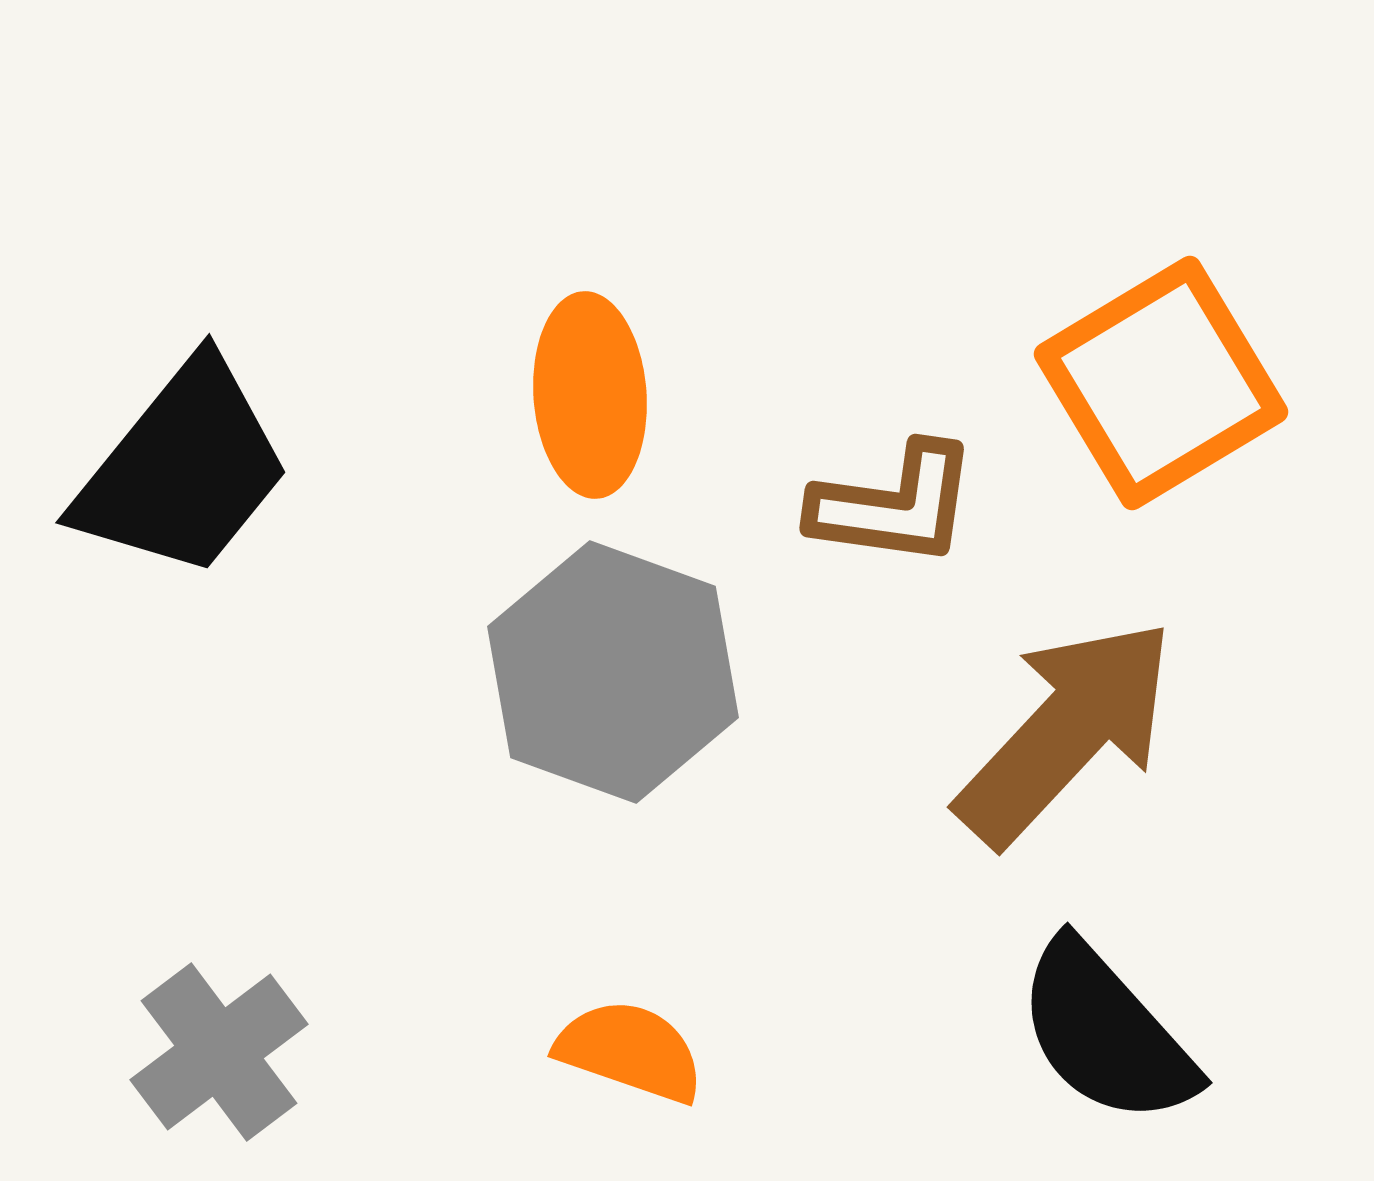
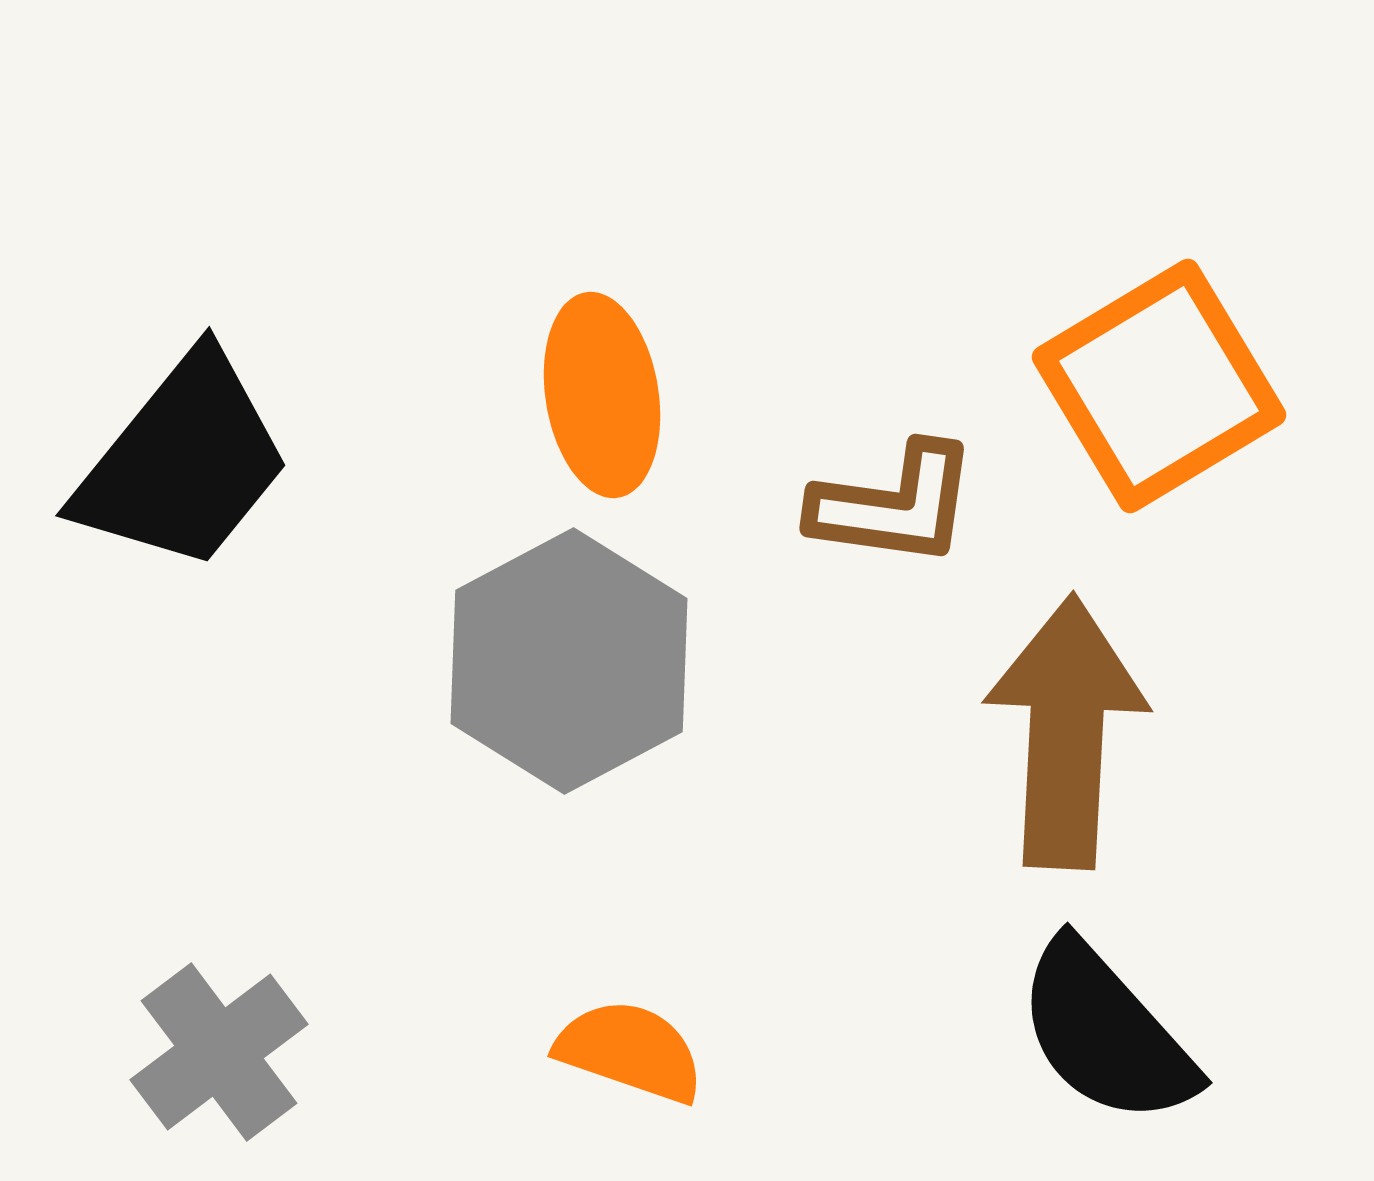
orange square: moved 2 px left, 3 px down
orange ellipse: moved 12 px right; rotated 5 degrees counterclockwise
black trapezoid: moved 7 px up
gray hexagon: moved 44 px left, 11 px up; rotated 12 degrees clockwise
brown arrow: rotated 40 degrees counterclockwise
